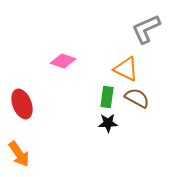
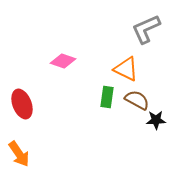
brown semicircle: moved 2 px down
black star: moved 48 px right, 3 px up
